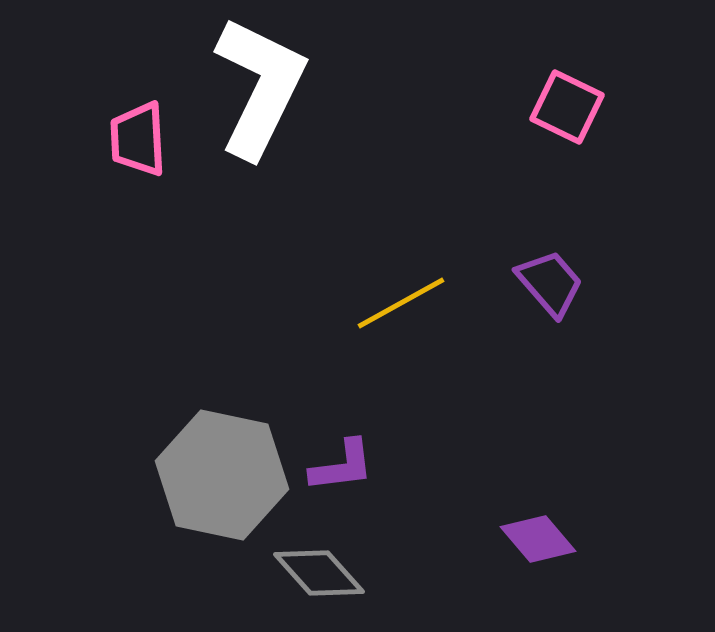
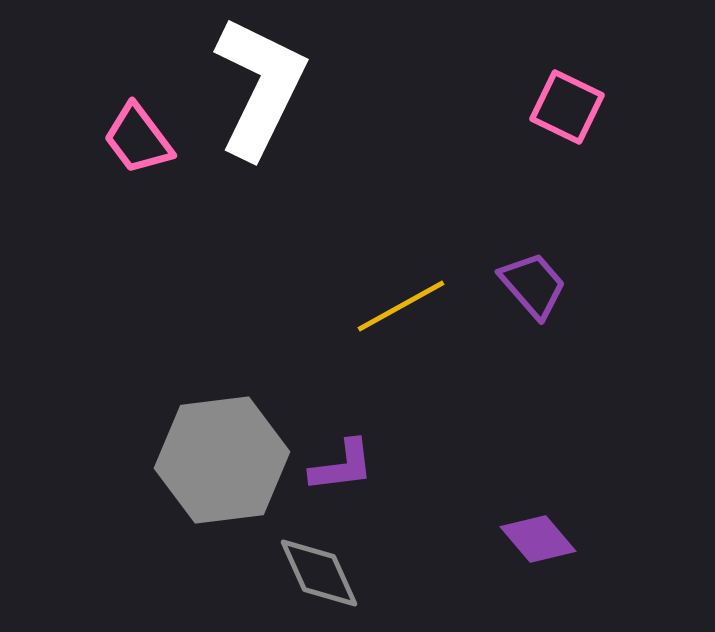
pink trapezoid: rotated 34 degrees counterclockwise
purple trapezoid: moved 17 px left, 2 px down
yellow line: moved 3 px down
gray hexagon: moved 15 px up; rotated 19 degrees counterclockwise
gray diamond: rotated 18 degrees clockwise
